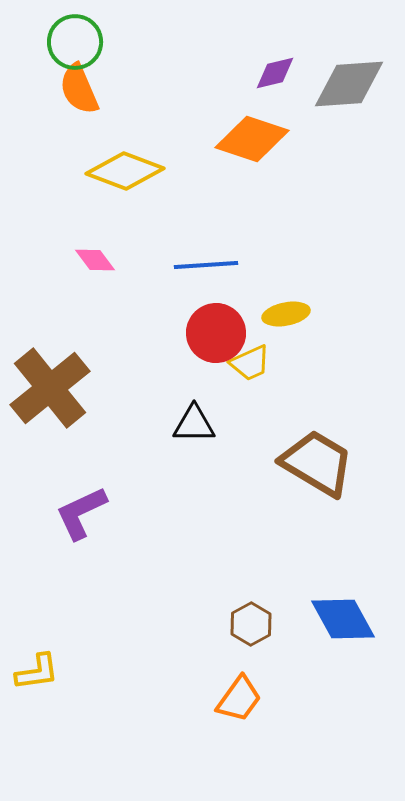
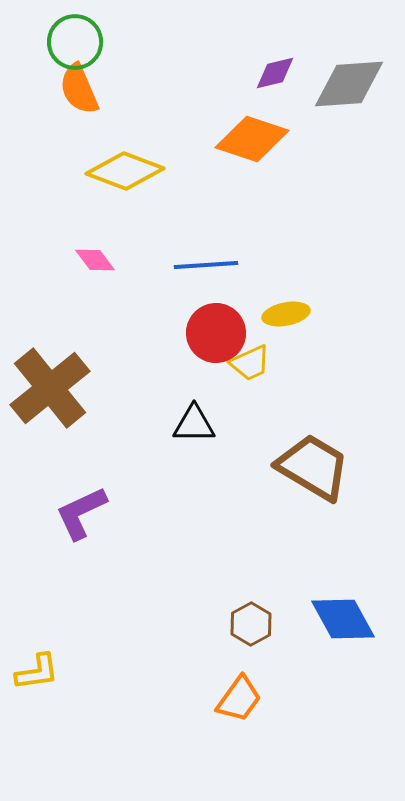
brown trapezoid: moved 4 px left, 4 px down
